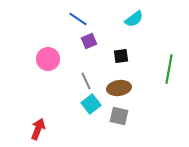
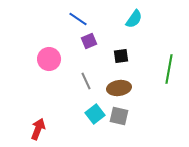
cyan semicircle: rotated 18 degrees counterclockwise
pink circle: moved 1 px right
cyan square: moved 4 px right, 10 px down
